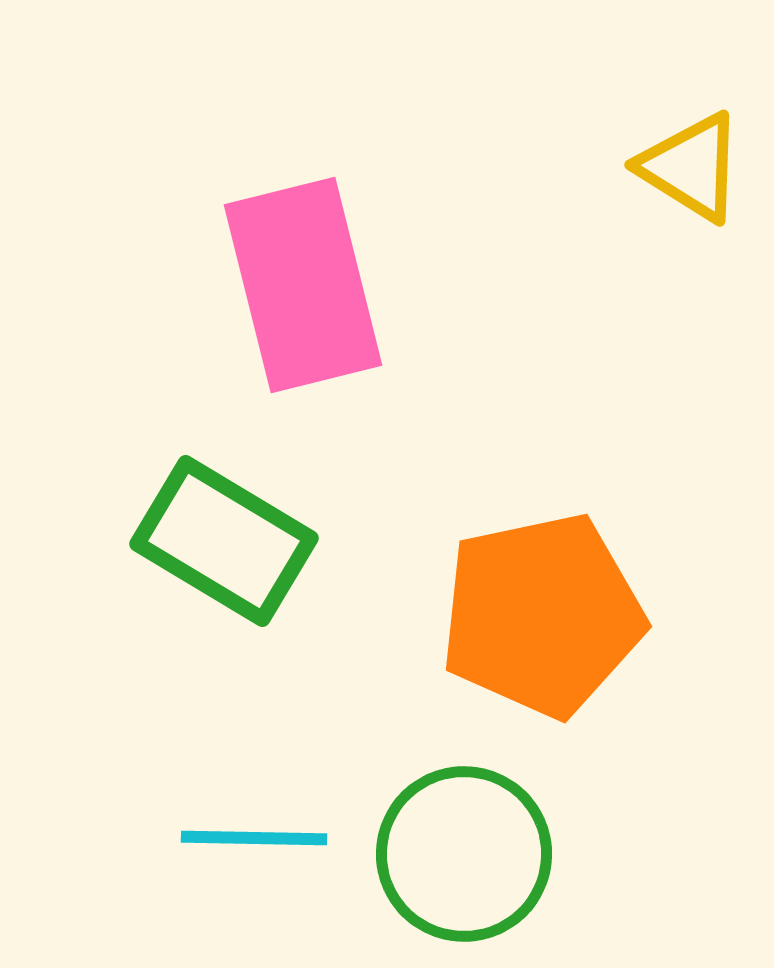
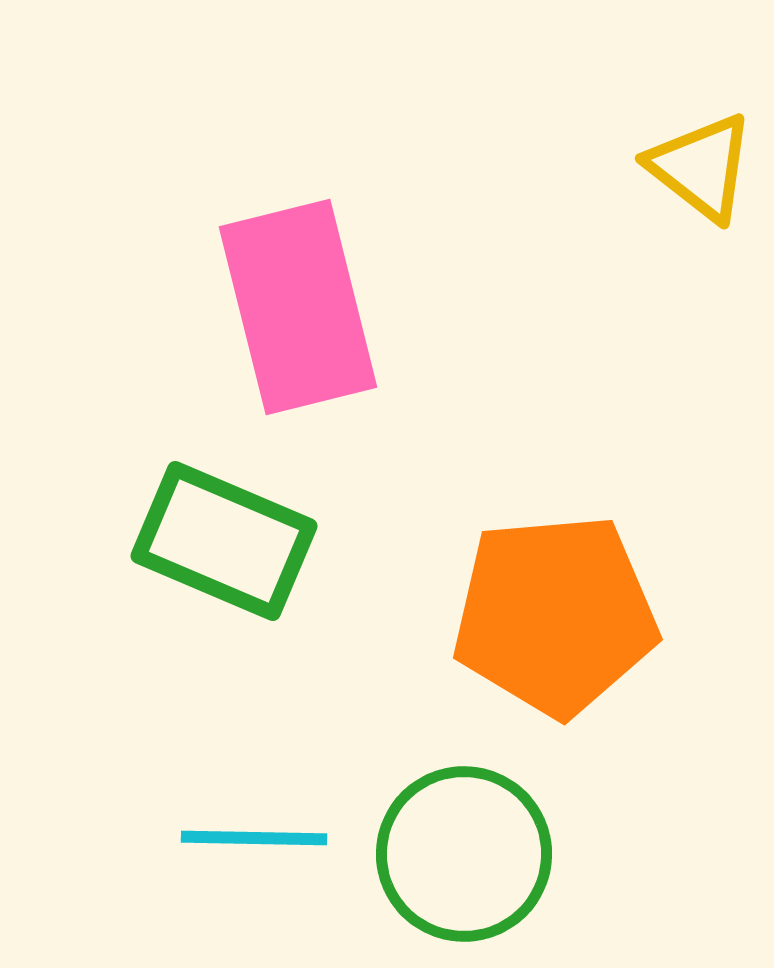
yellow triangle: moved 10 px right; rotated 6 degrees clockwise
pink rectangle: moved 5 px left, 22 px down
green rectangle: rotated 8 degrees counterclockwise
orange pentagon: moved 13 px right; rotated 7 degrees clockwise
